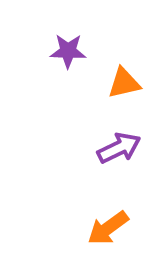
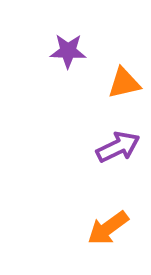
purple arrow: moved 1 px left, 1 px up
